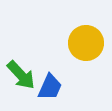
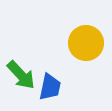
blue trapezoid: rotated 12 degrees counterclockwise
